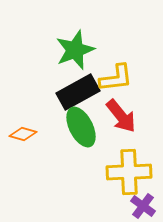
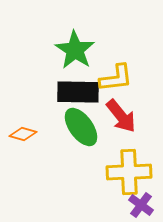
green star: rotated 18 degrees counterclockwise
black rectangle: rotated 30 degrees clockwise
green ellipse: rotated 9 degrees counterclockwise
purple cross: moved 2 px left, 1 px up
